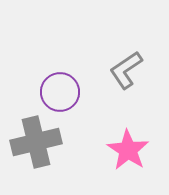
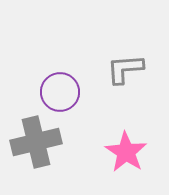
gray L-shape: moved 1 px left, 1 px up; rotated 30 degrees clockwise
pink star: moved 2 px left, 2 px down
